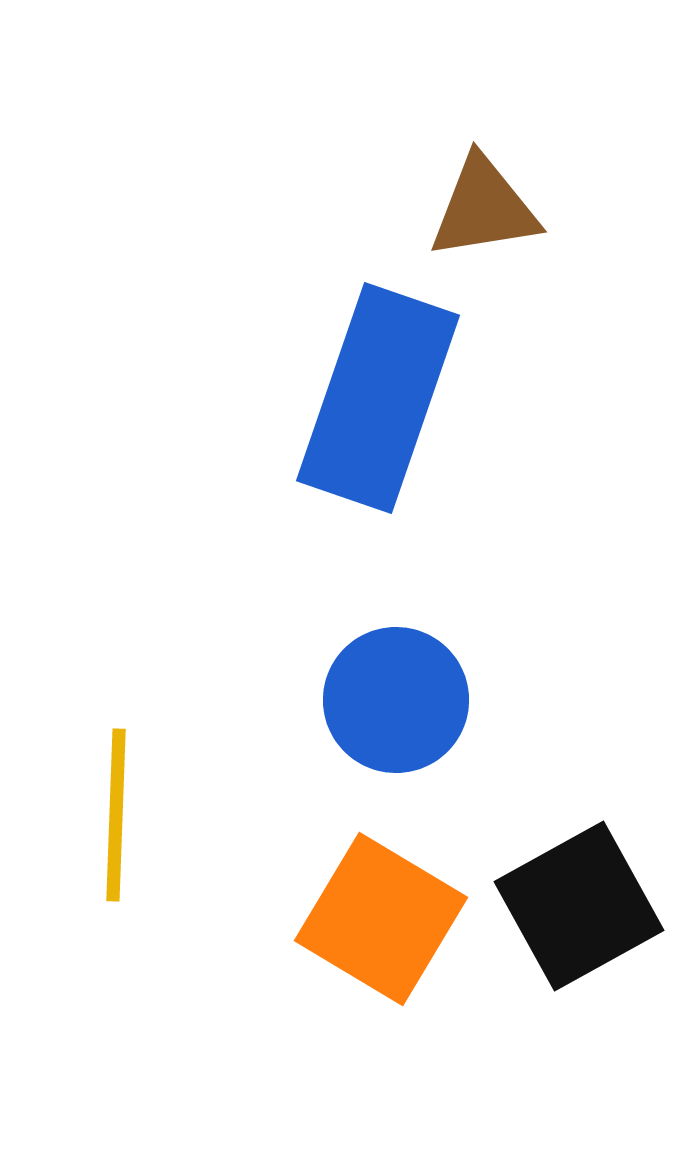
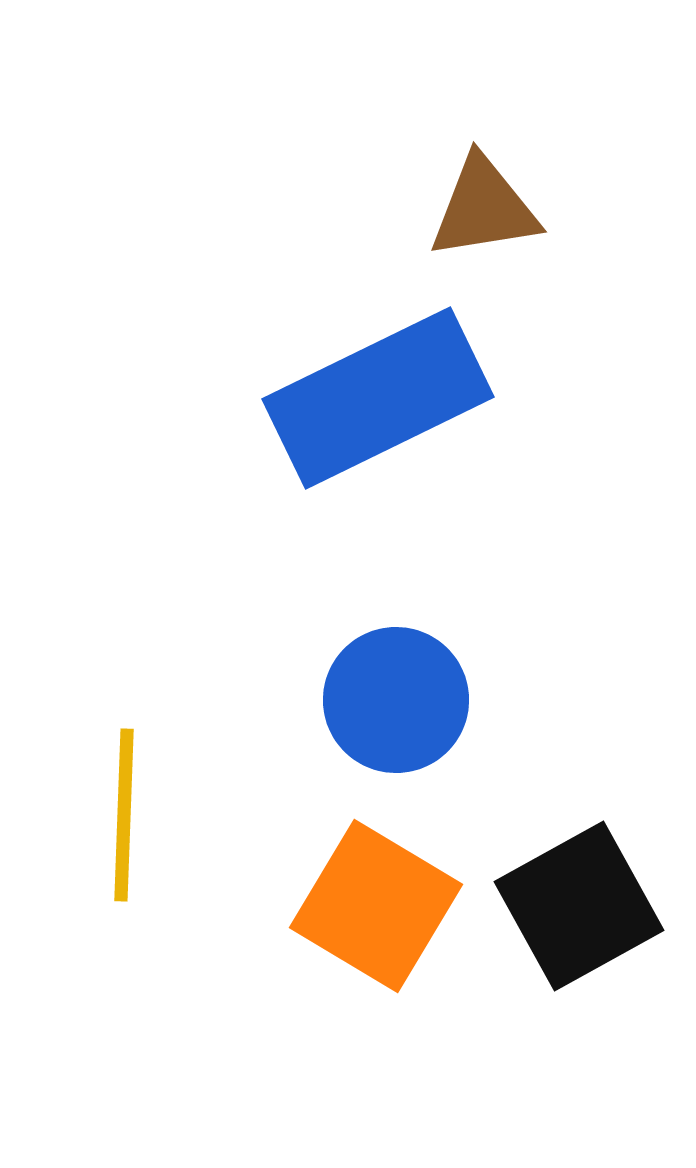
blue rectangle: rotated 45 degrees clockwise
yellow line: moved 8 px right
orange square: moved 5 px left, 13 px up
